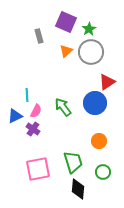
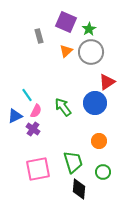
cyan line: rotated 32 degrees counterclockwise
black diamond: moved 1 px right
